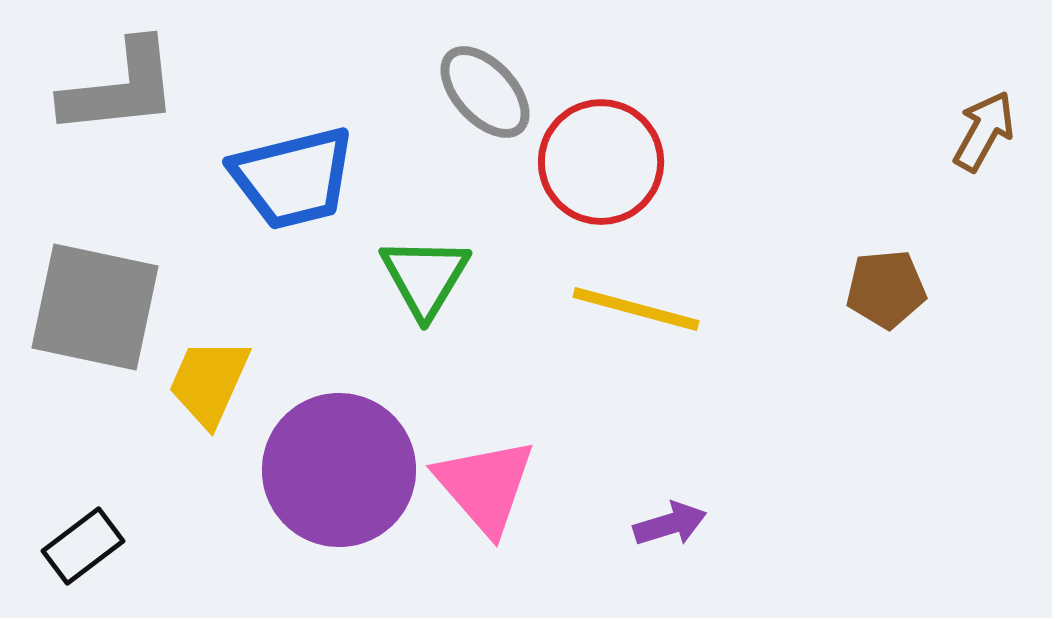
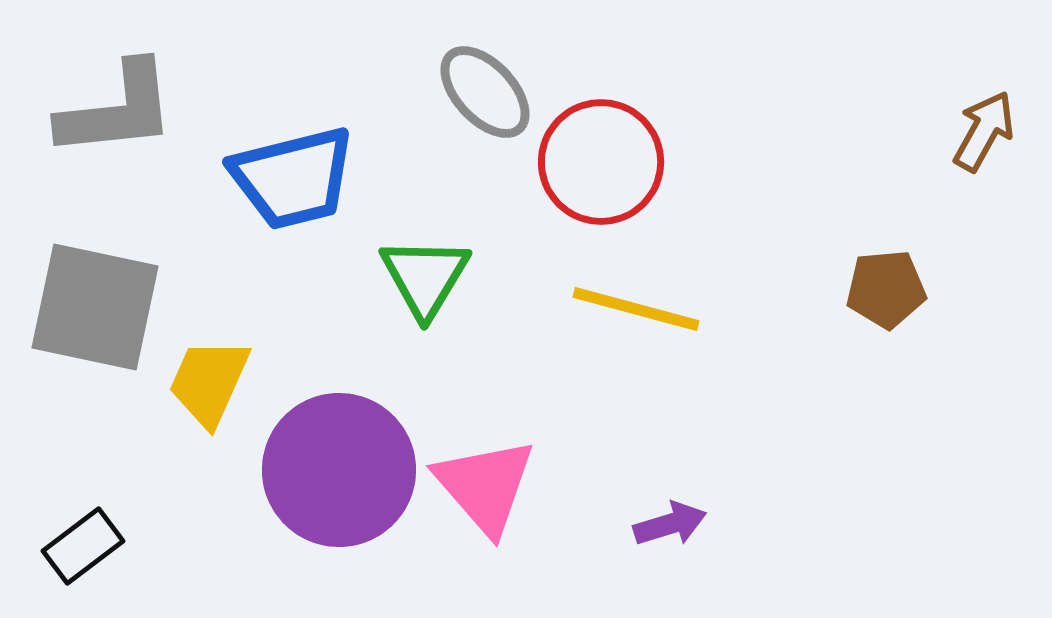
gray L-shape: moved 3 px left, 22 px down
